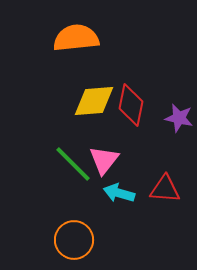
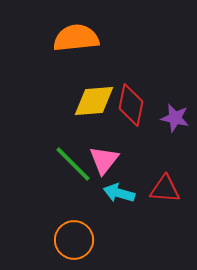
purple star: moved 4 px left
